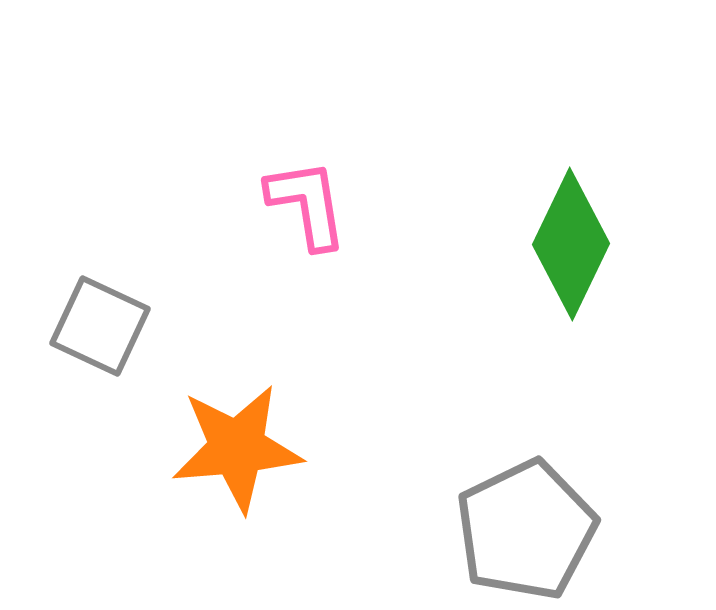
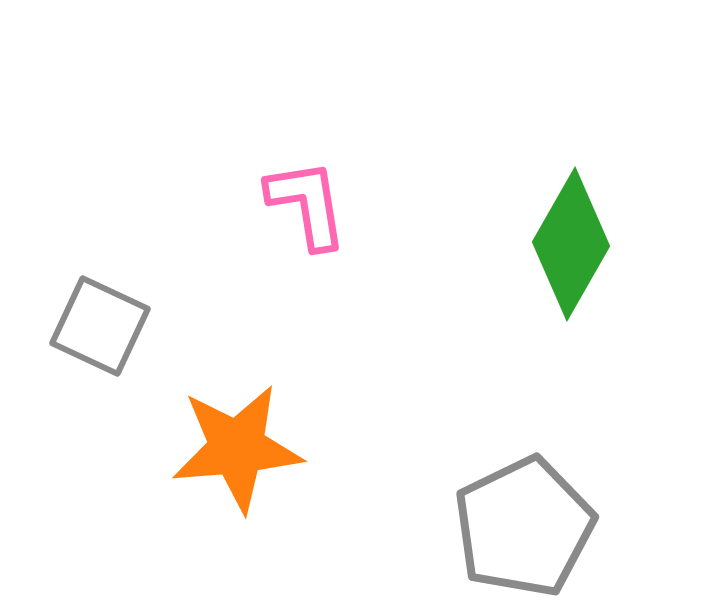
green diamond: rotated 4 degrees clockwise
gray pentagon: moved 2 px left, 3 px up
